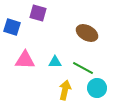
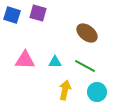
blue square: moved 12 px up
brown ellipse: rotated 10 degrees clockwise
green line: moved 2 px right, 2 px up
cyan circle: moved 4 px down
